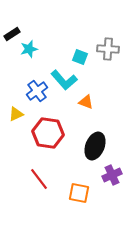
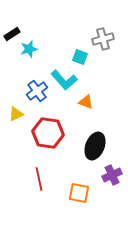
gray cross: moved 5 px left, 10 px up; rotated 20 degrees counterclockwise
red line: rotated 25 degrees clockwise
